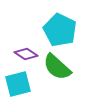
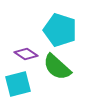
cyan pentagon: rotated 8 degrees counterclockwise
